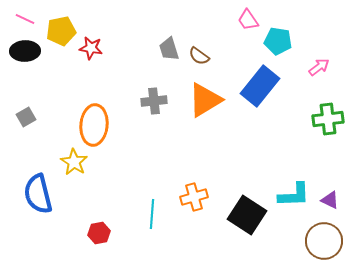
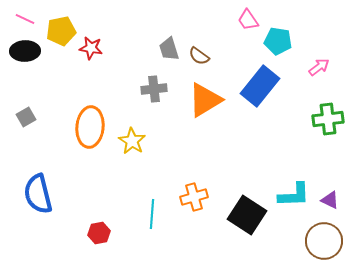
gray cross: moved 12 px up
orange ellipse: moved 4 px left, 2 px down
yellow star: moved 58 px right, 21 px up
